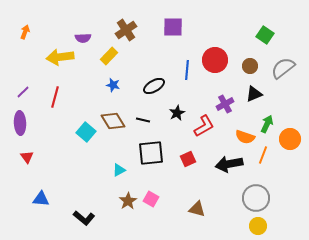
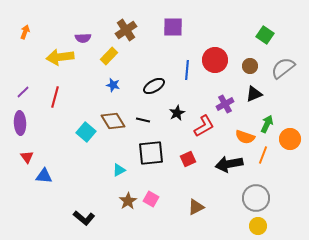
blue triangle: moved 3 px right, 23 px up
brown triangle: moved 1 px left, 2 px up; rotated 42 degrees counterclockwise
